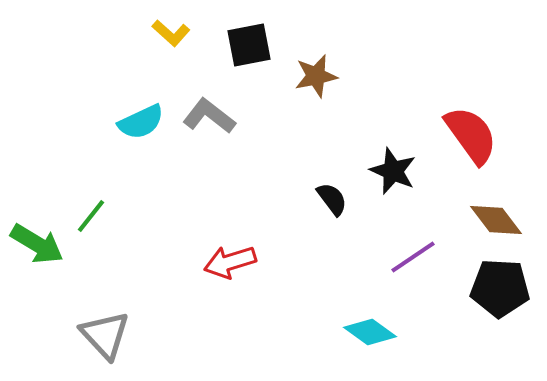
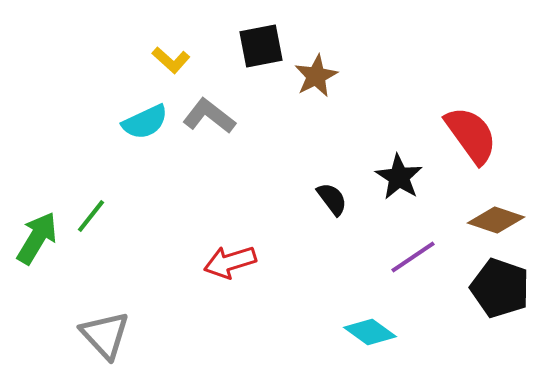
yellow L-shape: moved 27 px down
black square: moved 12 px right, 1 px down
brown star: rotated 15 degrees counterclockwise
cyan semicircle: moved 4 px right
black star: moved 6 px right, 6 px down; rotated 9 degrees clockwise
brown diamond: rotated 34 degrees counterclockwise
green arrow: moved 6 px up; rotated 90 degrees counterclockwise
black pentagon: rotated 16 degrees clockwise
